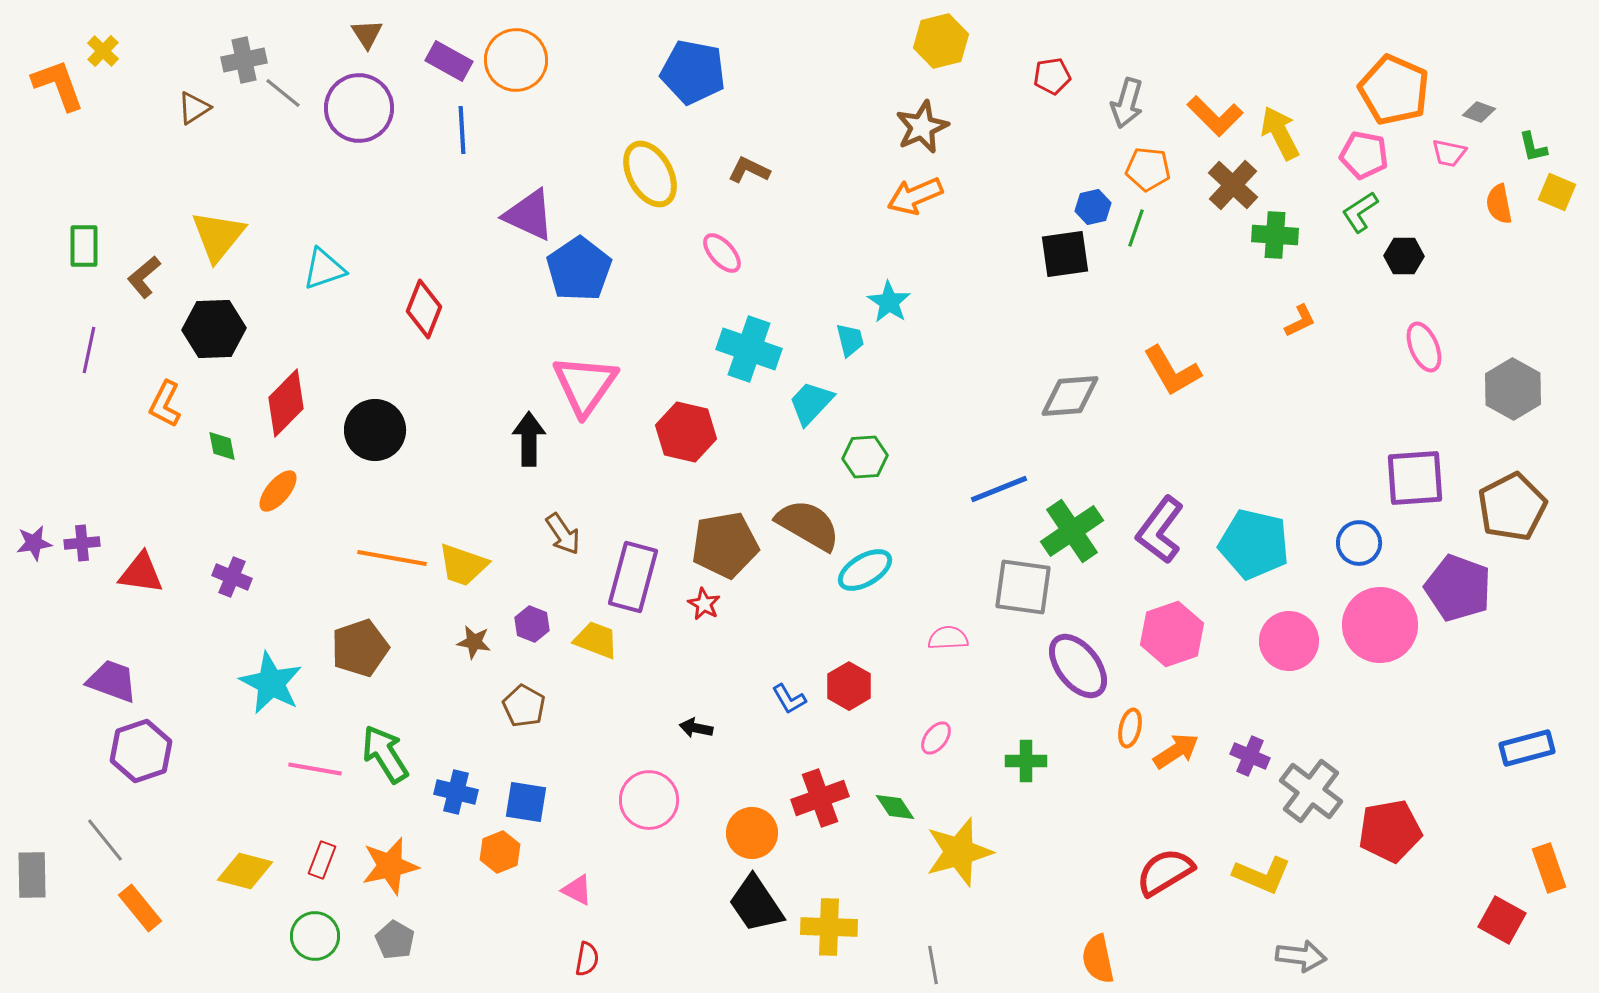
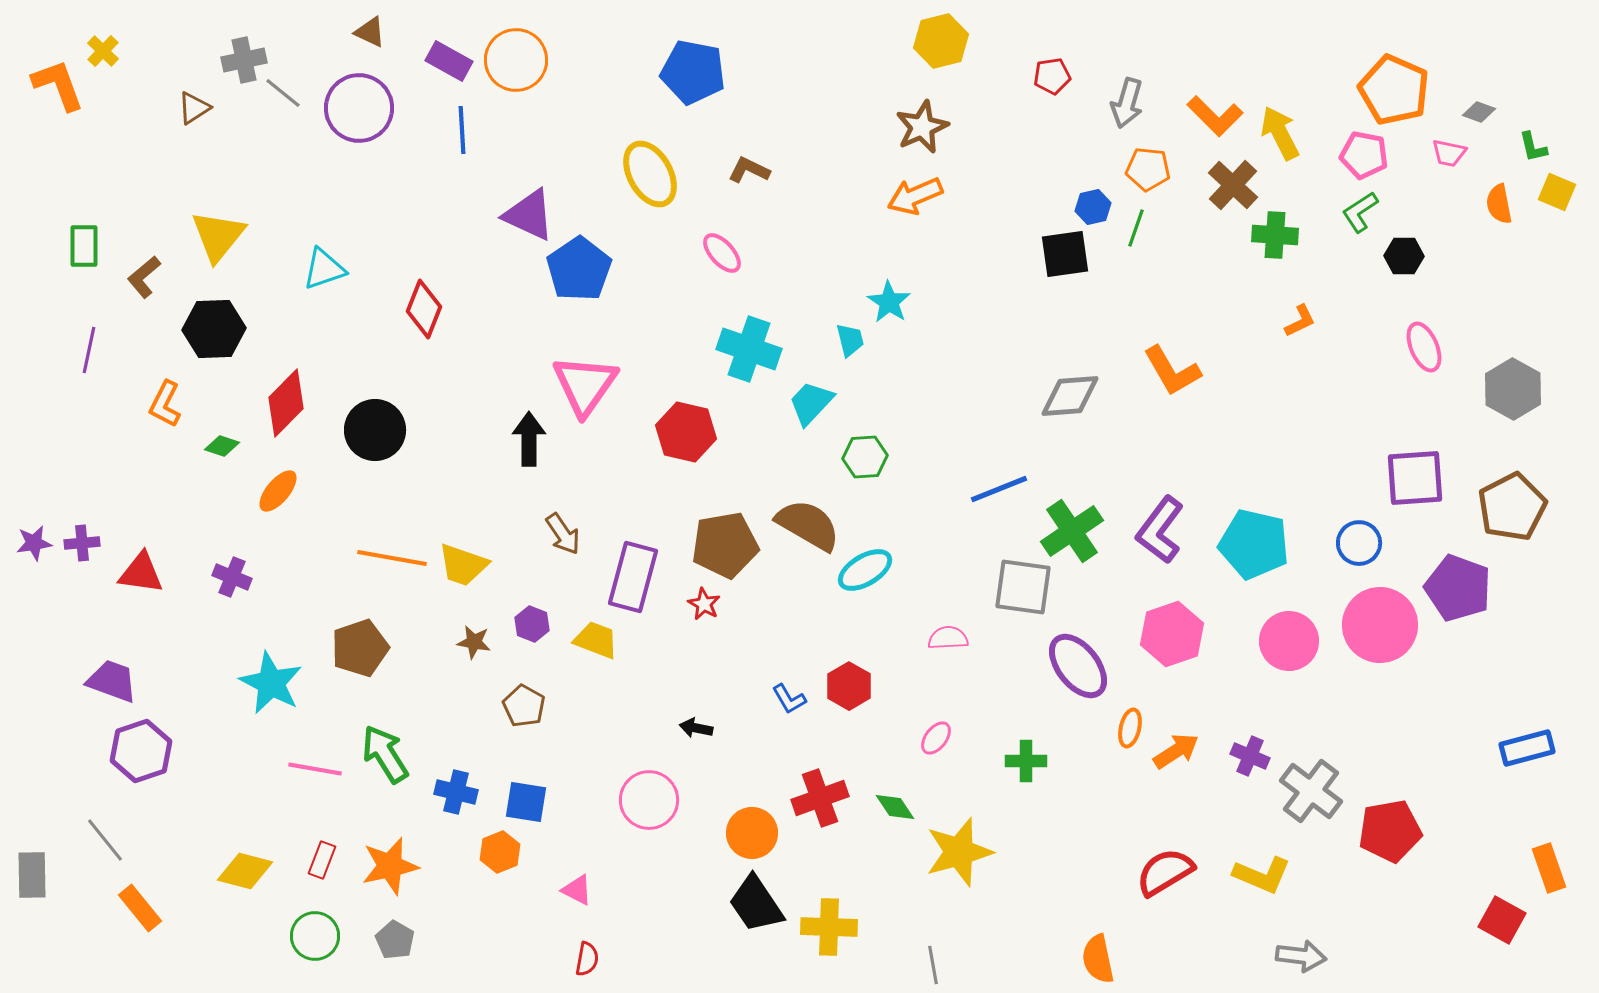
brown triangle at (367, 34): moved 3 px right, 2 px up; rotated 32 degrees counterclockwise
green diamond at (222, 446): rotated 60 degrees counterclockwise
